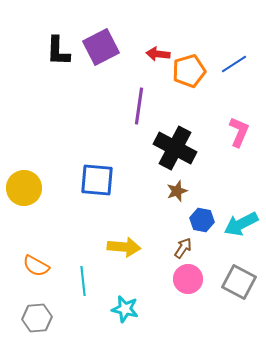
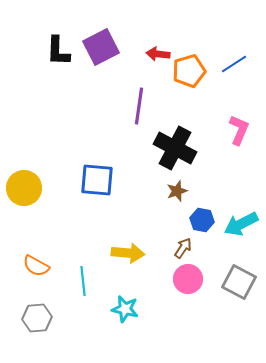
pink L-shape: moved 2 px up
yellow arrow: moved 4 px right, 6 px down
